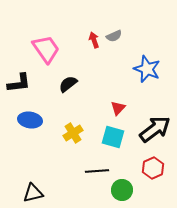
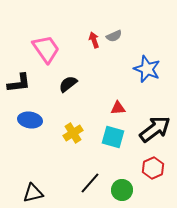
red triangle: rotated 42 degrees clockwise
black line: moved 7 px left, 12 px down; rotated 45 degrees counterclockwise
